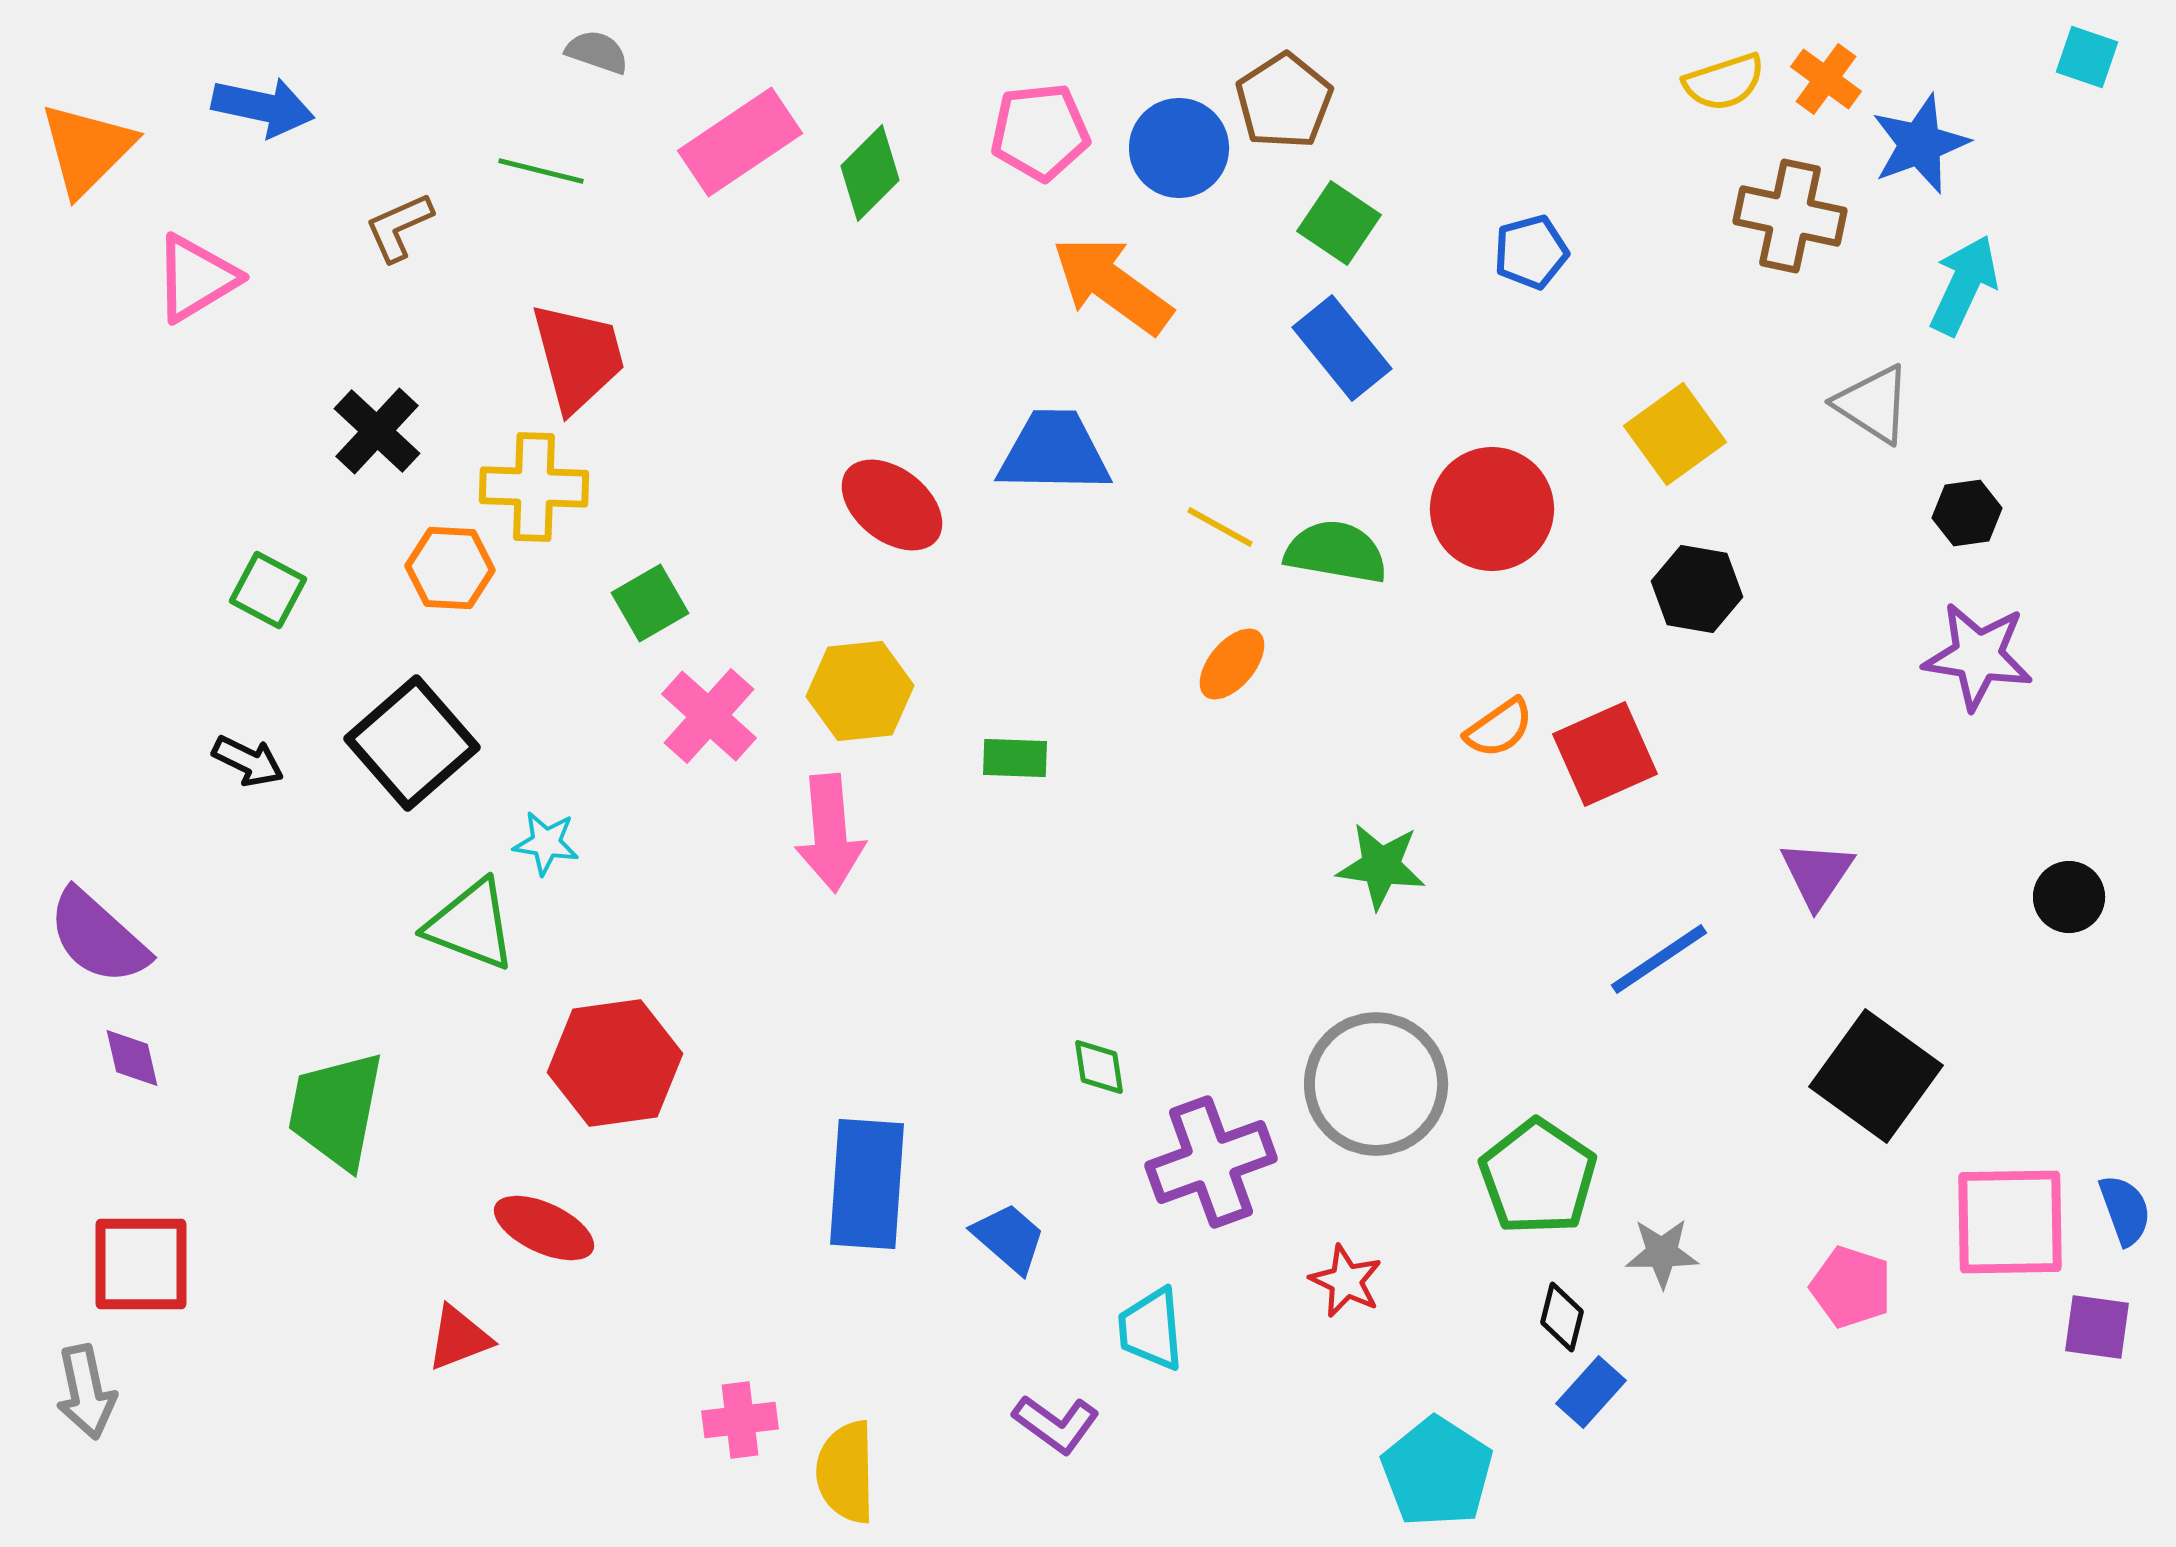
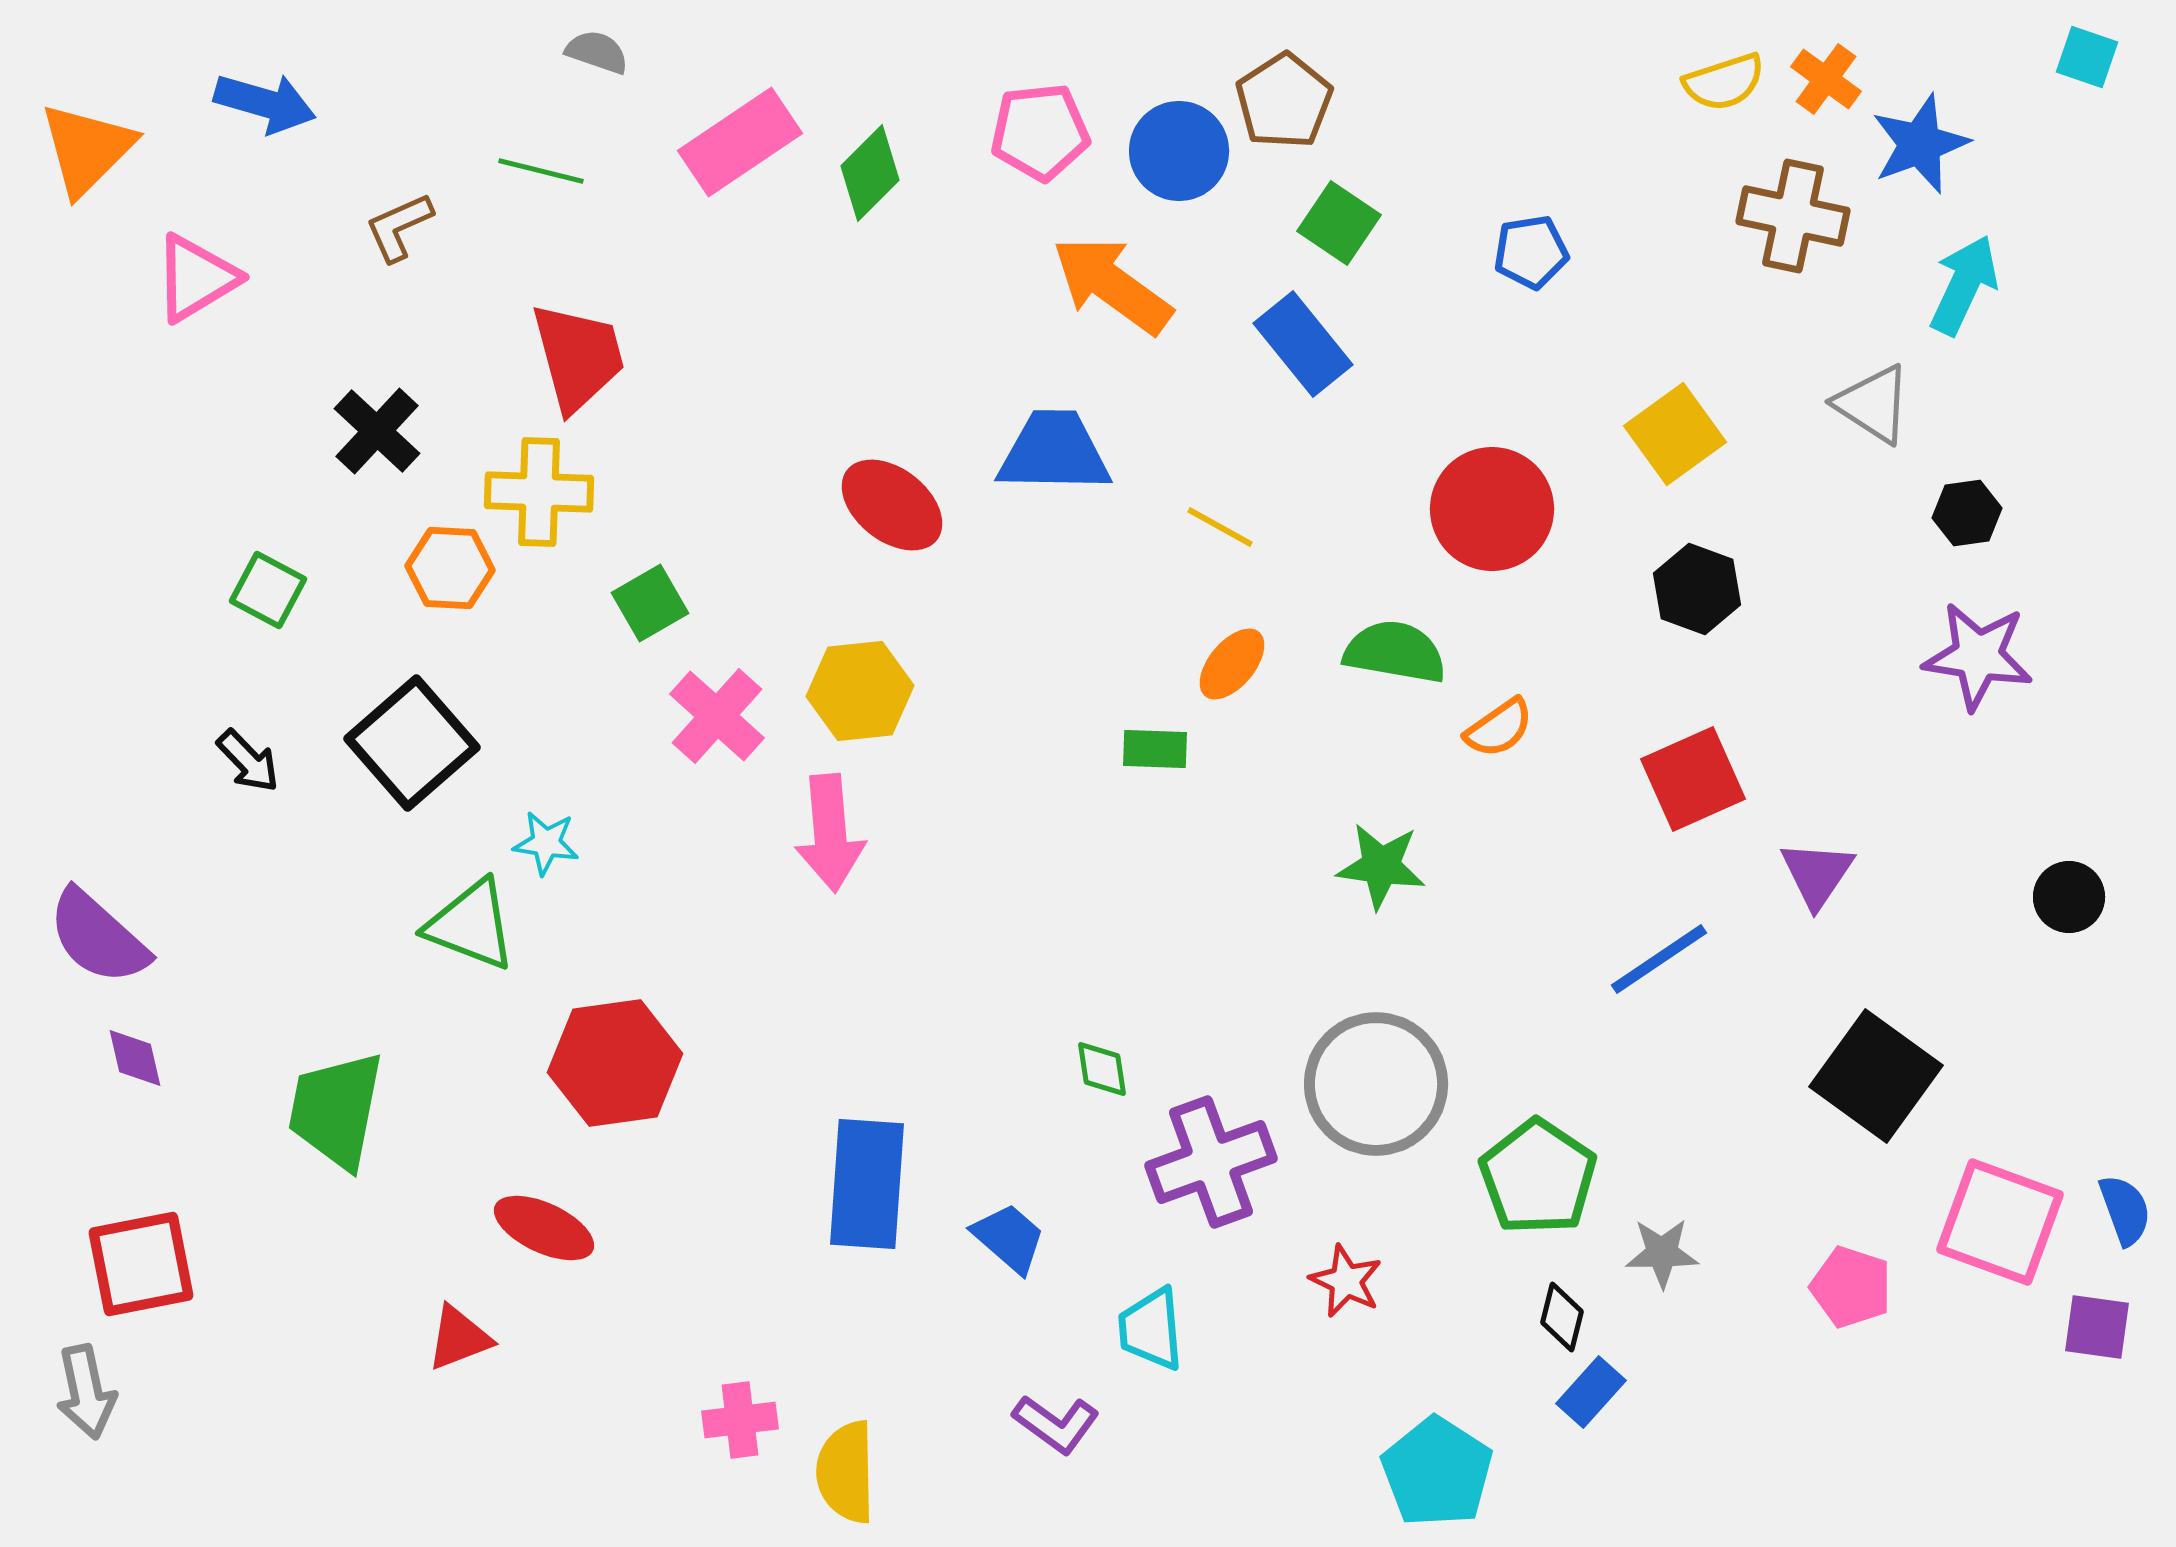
blue arrow at (263, 107): moved 2 px right, 4 px up; rotated 4 degrees clockwise
blue circle at (1179, 148): moved 3 px down
brown cross at (1790, 216): moved 3 px right
blue pentagon at (1531, 252): rotated 6 degrees clockwise
blue rectangle at (1342, 348): moved 39 px left, 4 px up
yellow cross at (534, 487): moved 5 px right, 5 px down
green semicircle at (1336, 552): moved 59 px right, 100 px down
black hexagon at (1697, 589): rotated 10 degrees clockwise
pink cross at (709, 716): moved 8 px right
red square at (1605, 754): moved 88 px right, 25 px down
green rectangle at (1015, 758): moved 140 px right, 9 px up
black arrow at (248, 761): rotated 20 degrees clockwise
purple diamond at (132, 1058): moved 3 px right
green diamond at (1099, 1067): moved 3 px right, 2 px down
pink square at (2010, 1222): moved 10 px left; rotated 21 degrees clockwise
red square at (141, 1264): rotated 11 degrees counterclockwise
